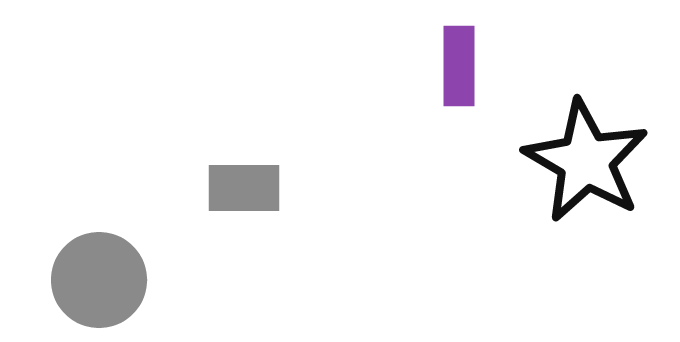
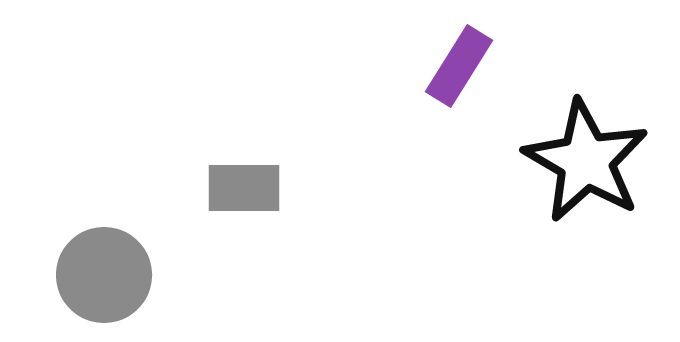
purple rectangle: rotated 32 degrees clockwise
gray circle: moved 5 px right, 5 px up
